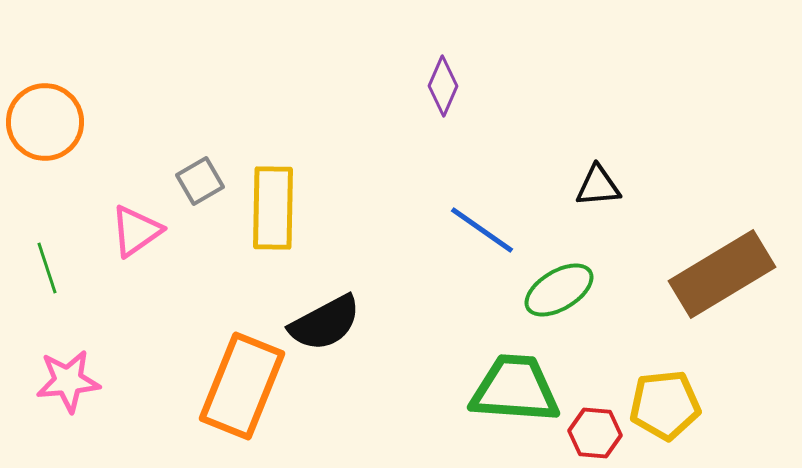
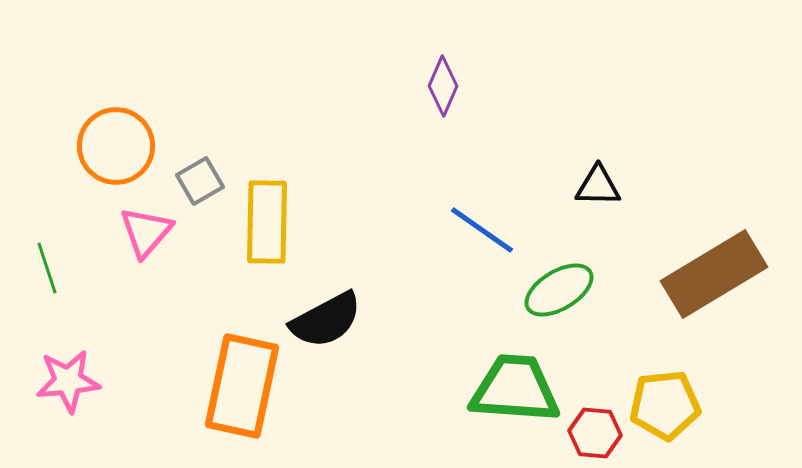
orange circle: moved 71 px right, 24 px down
black triangle: rotated 6 degrees clockwise
yellow rectangle: moved 6 px left, 14 px down
pink triangle: moved 10 px right, 1 px down; rotated 14 degrees counterclockwise
brown rectangle: moved 8 px left
black semicircle: moved 1 px right, 3 px up
orange rectangle: rotated 10 degrees counterclockwise
